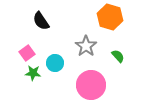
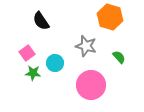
gray star: rotated 20 degrees counterclockwise
green semicircle: moved 1 px right, 1 px down
